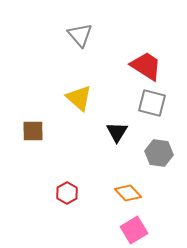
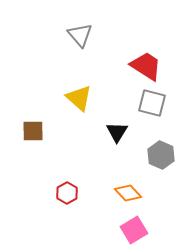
gray hexagon: moved 2 px right, 2 px down; rotated 16 degrees clockwise
